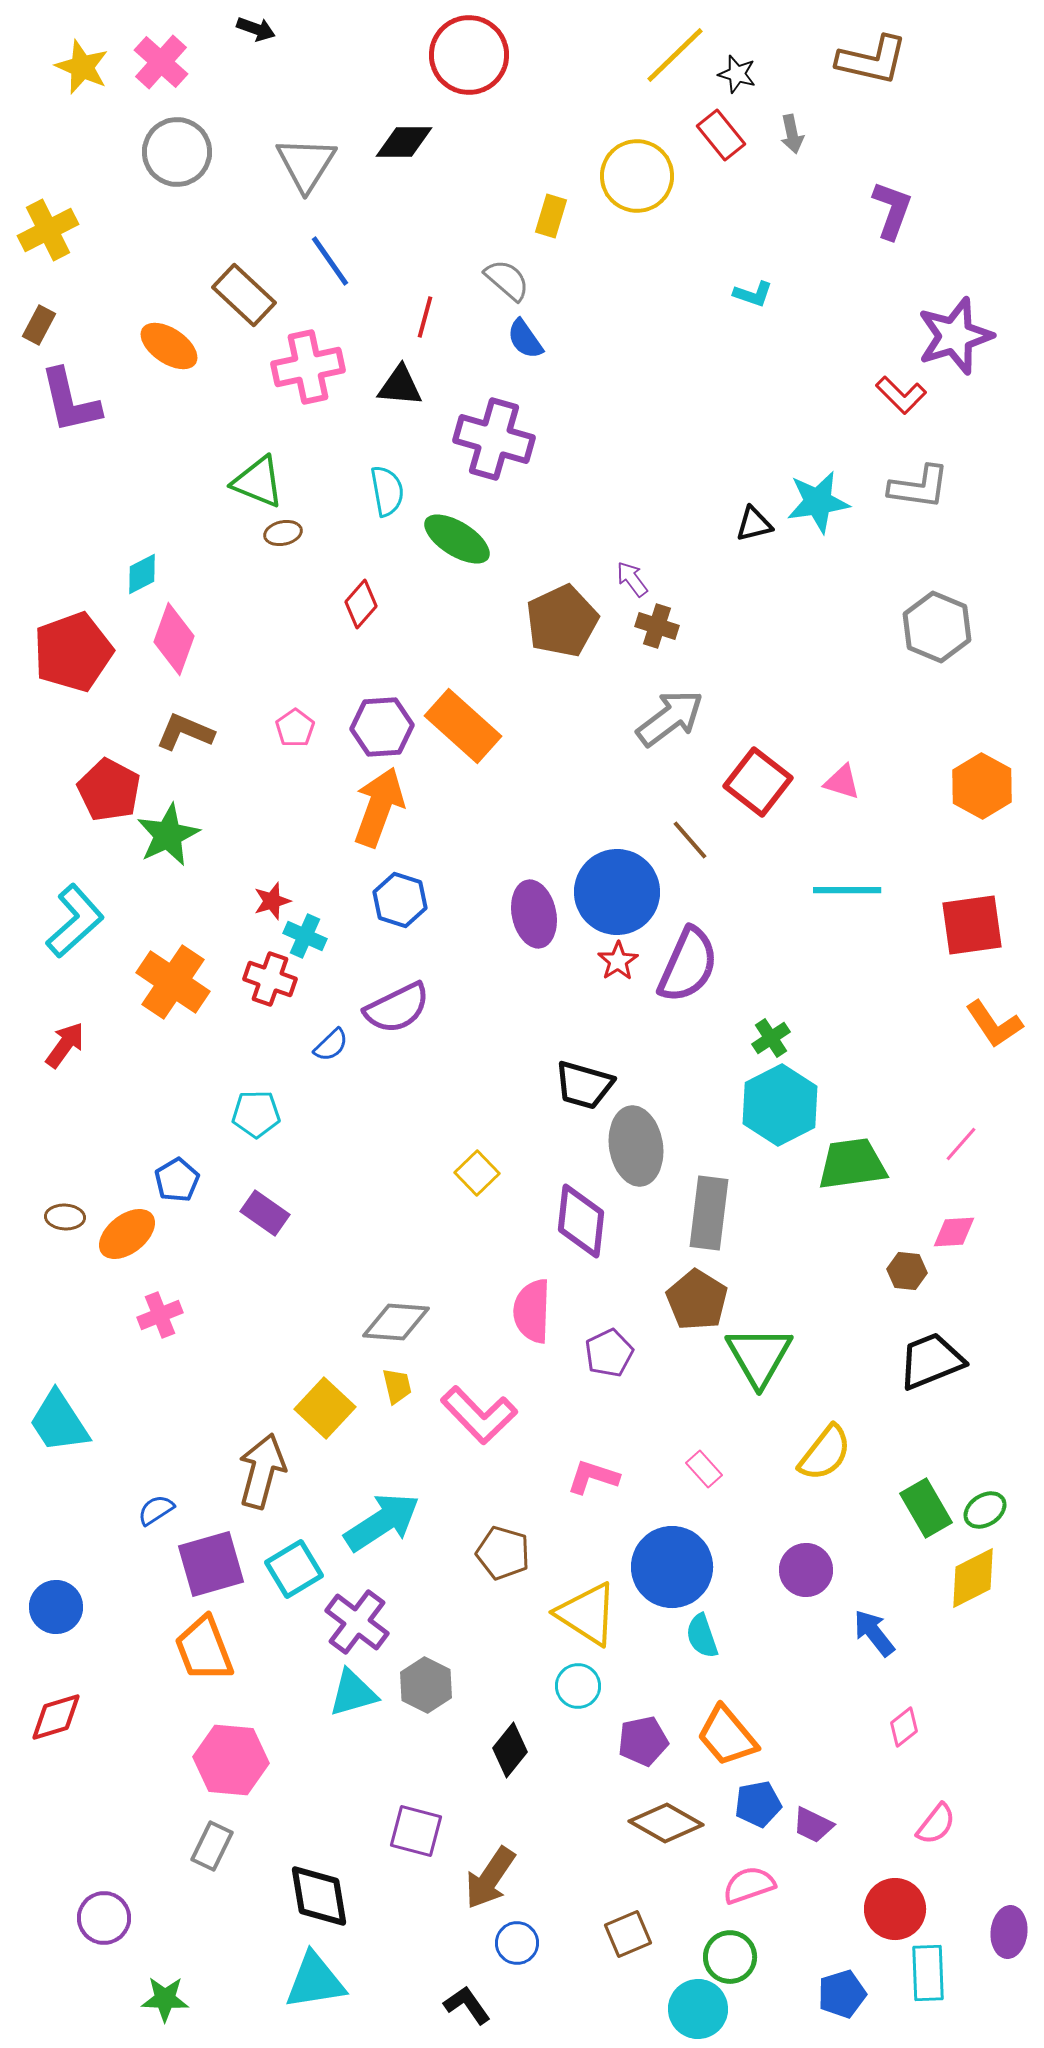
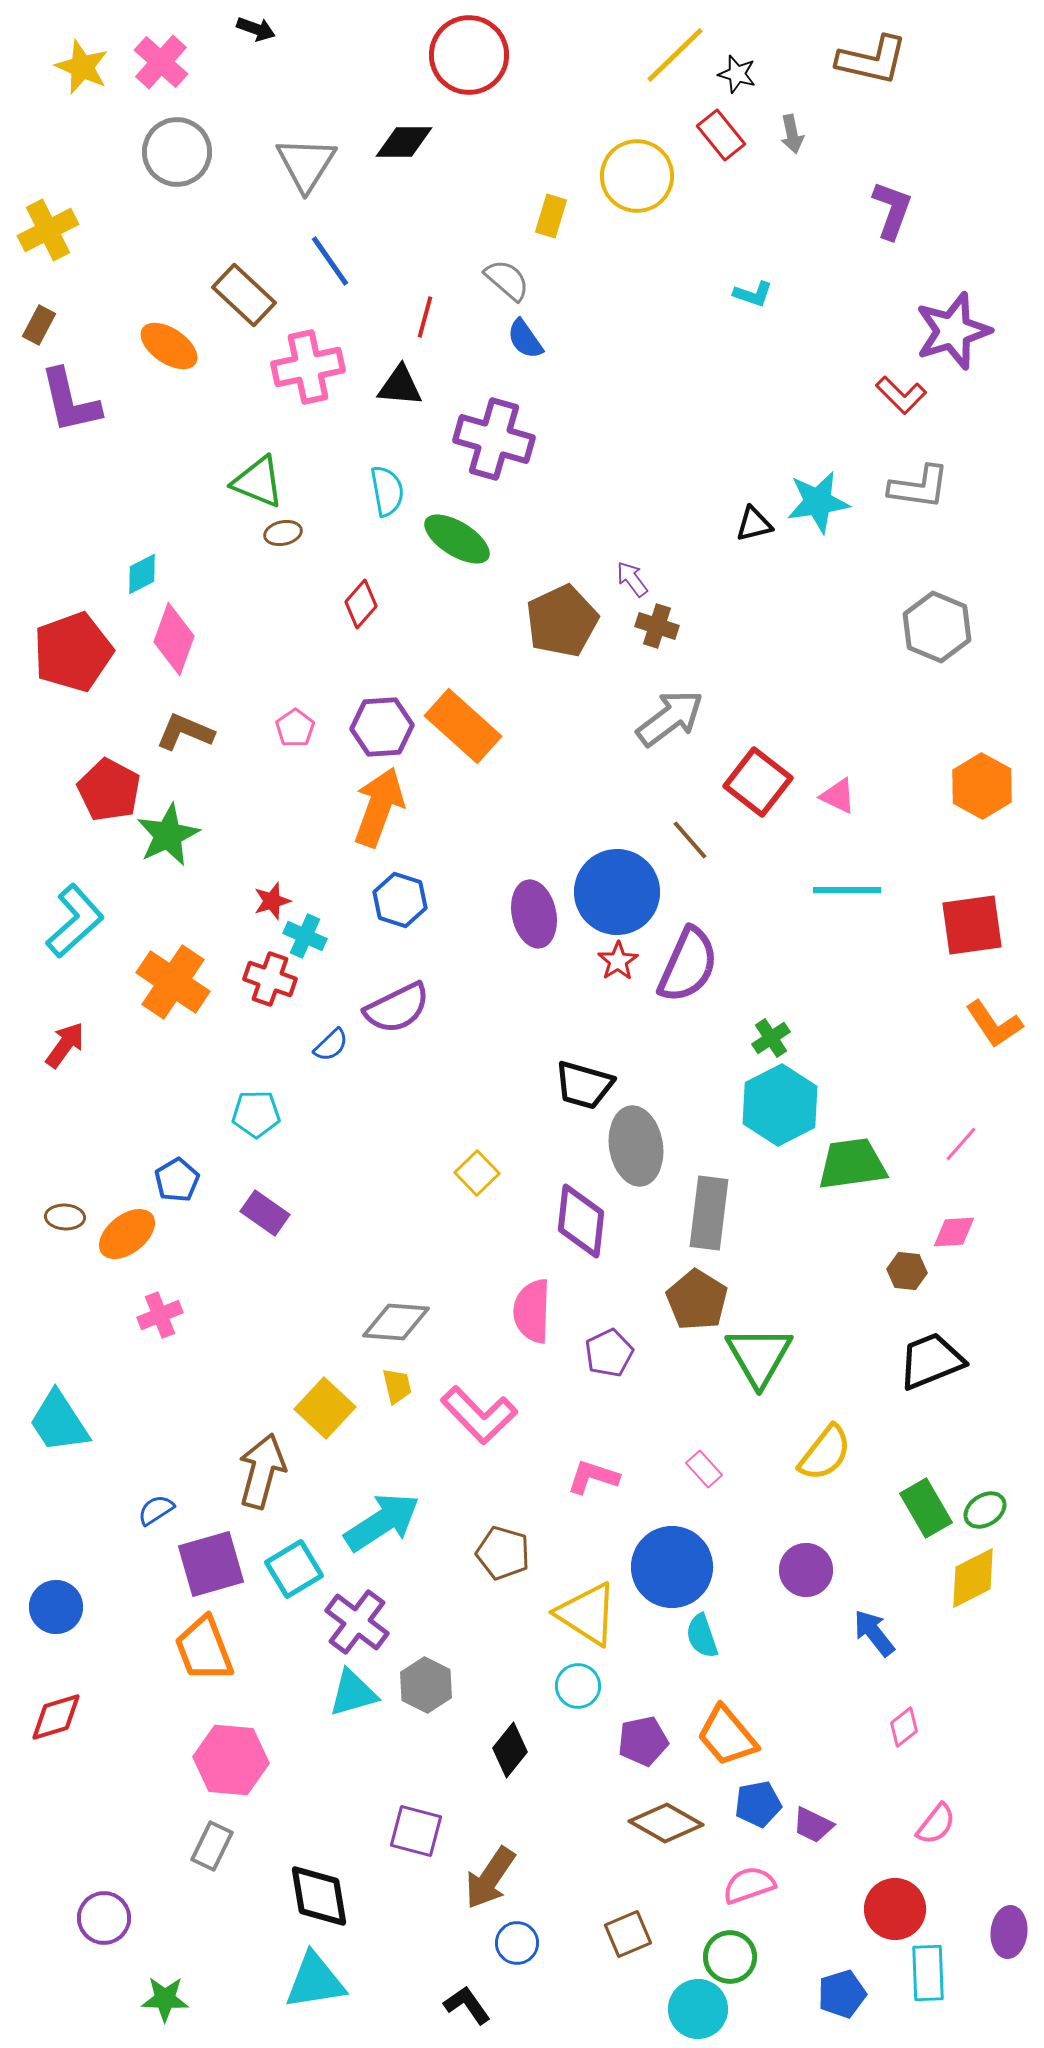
purple star at (955, 336): moved 2 px left, 5 px up
pink triangle at (842, 782): moved 4 px left, 14 px down; rotated 9 degrees clockwise
